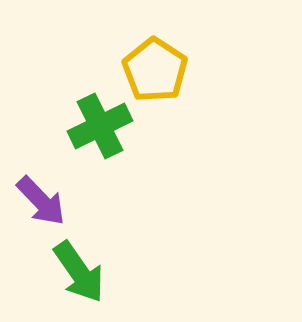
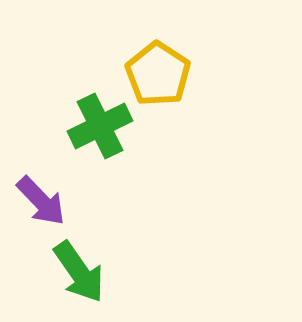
yellow pentagon: moved 3 px right, 4 px down
